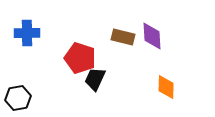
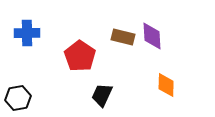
red pentagon: moved 2 px up; rotated 16 degrees clockwise
black trapezoid: moved 7 px right, 16 px down
orange diamond: moved 2 px up
